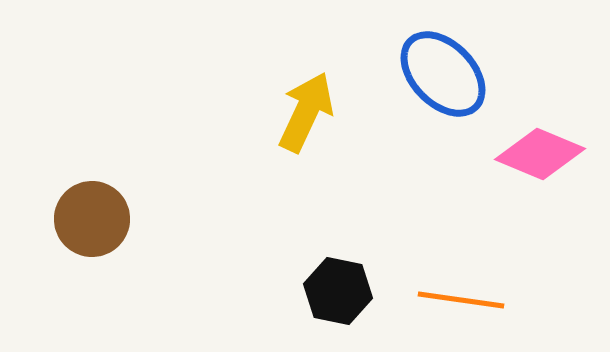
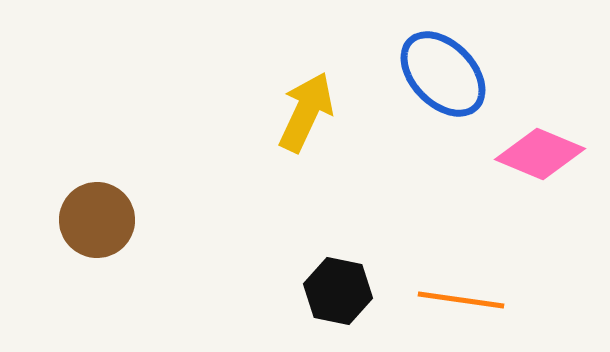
brown circle: moved 5 px right, 1 px down
